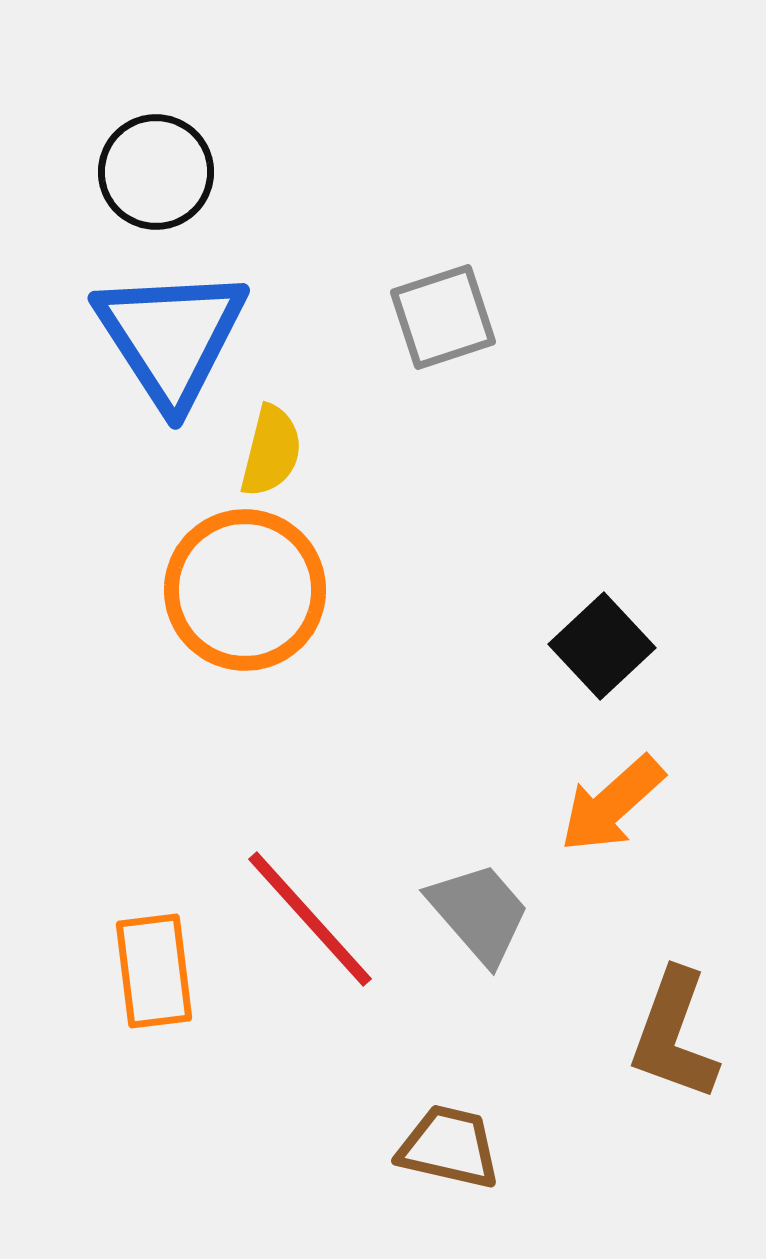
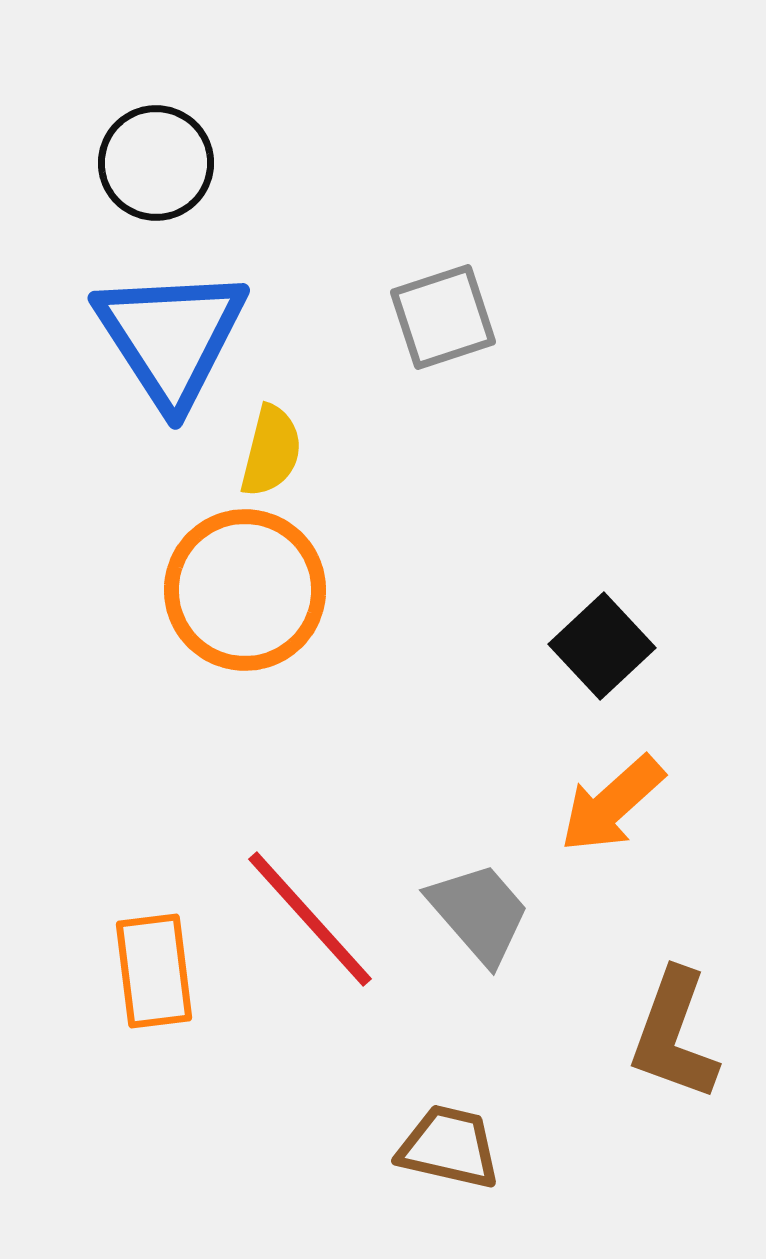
black circle: moved 9 px up
